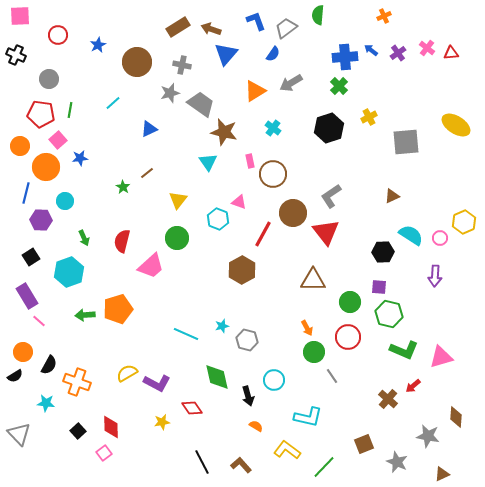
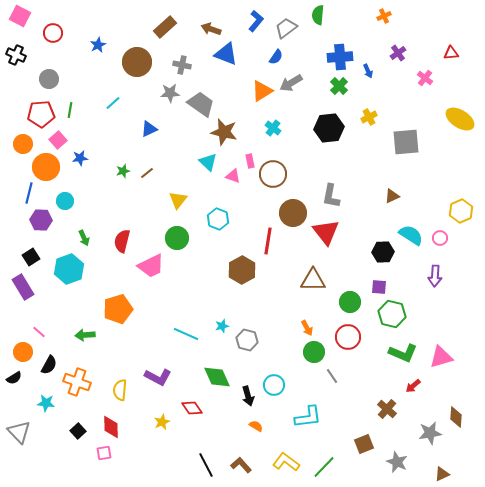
pink square at (20, 16): rotated 30 degrees clockwise
blue L-shape at (256, 21): rotated 60 degrees clockwise
brown rectangle at (178, 27): moved 13 px left; rotated 10 degrees counterclockwise
red circle at (58, 35): moved 5 px left, 2 px up
pink cross at (427, 48): moved 2 px left, 30 px down
blue arrow at (371, 50): moved 3 px left, 21 px down; rotated 152 degrees counterclockwise
blue triangle at (226, 54): rotated 50 degrees counterclockwise
blue semicircle at (273, 54): moved 3 px right, 3 px down
blue cross at (345, 57): moved 5 px left
orange triangle at (255, 91): moved 7 px right
gray star at (170, 93): rotated 12 degrees clockwise
red pentagon at (41, 114): rotated 12 degrees counterclockwise
yellow ellipse at (456, 125): moved 4 px right, 6 px up
black hexagon at (329, 128): rotated 12 degrees clockwise
orange circle at (20, 146): moved 3 px right, 2 px up
cyan triangle at (208, 162): rotated 12 degrees counterclockwise
green star at (123, 187): moved 16 px up; rotated 24 degrees clockwise
blue line at (26, 193): moved 3 px right
gray L-shape at (331, 196): rotated 45 degrees counterclockwise
pink triangle at (239, 202): moved 6 px left, 26 px up
yellow hexagon at (464, 222): moved 3 px left, 11 px up
red line at (263, 234): moved 5 px right, 7 px down; rotated 20 degrees counterclockwise
pink trapezoid at (151, 266): rotated 16 degrees clockwise
cyan hexagon at (69, 272): moved 3 px up
purple rectangle at (27, 296): moved 4 px left, 9 px up
green hexagon at (389, 314): moved 3 px right
green arrow at (85, 315): moved 20 px down
pink line at (39, 321): moved 11 px down
green L-shape at (404, 350): moved 1 px left, 3 px down
yellow semicircle at (127, 373): moved 7 px left, 17 px down; rotated 55 degrees counterclockwise
black semicircle at (15, 376): moved 1 px left, 2 px down
green diamond at (217, 377): rotated 12 degrees counterclockwise
cyan circle at (274, 380): moved 5 px down
purple L-shape at (157, 383): moved 1 px right, 6 px up
brown cross at (388, 399): moved 1 px left, 10 px down
cyan L-shape at (308, 417): rotated 20 degrees counterclockwise
yellow star at (162, 422): rotated 14 degrees counterclockwise
gray triangle at (19, 434): moved 2 px up
gray star at (428, 436): moved 2 px right, 3 px up; rotated 20 degrees counterclockwise
yellow L-shape at (287, 450): moved 1 px left, 12 px down
pink square at (104, 453): rotated 28 degrees clockwise
black line at (202, 462): moved 4 px right, 3 px down
